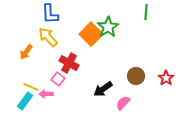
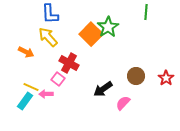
orange arrow: rotated 98 degrees counterclockwise
